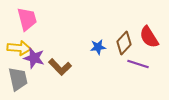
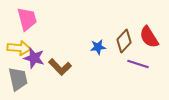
brown diamond: moved 2 px up
